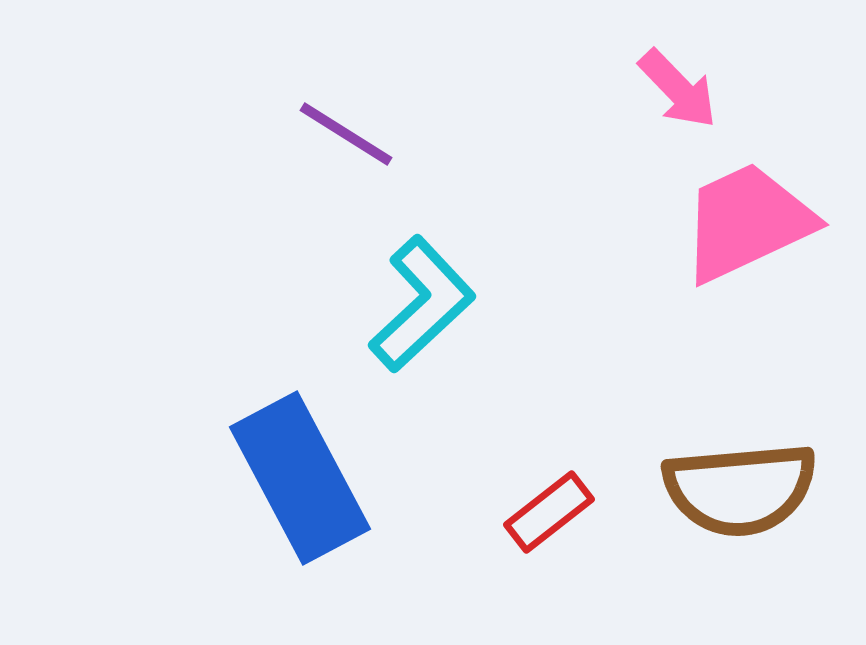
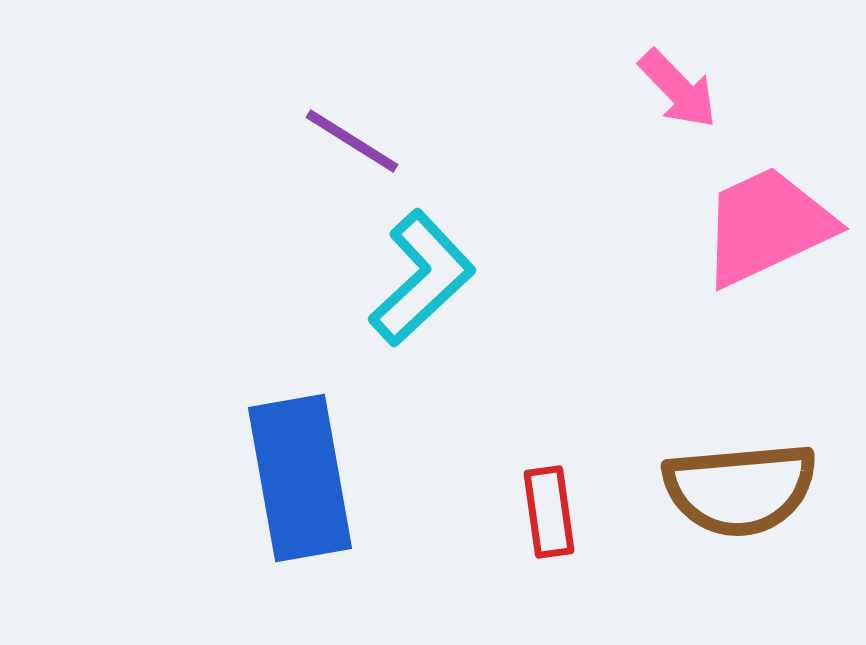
purple line: moved 6 px right, 7 px down
pink trapezoid: moved 20 px right, 4 px down
cyan L-shape: moved 26 px up
blue rectangle: rotated 18 degrees clockwise
red rectangle: rotated 60 degrees counterclockwise
